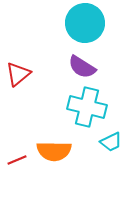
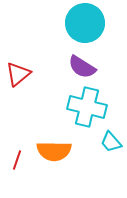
cyan trapezoid: rotated 75 degrees clockwise
red line: rotated 48 degrees counterclockwise
